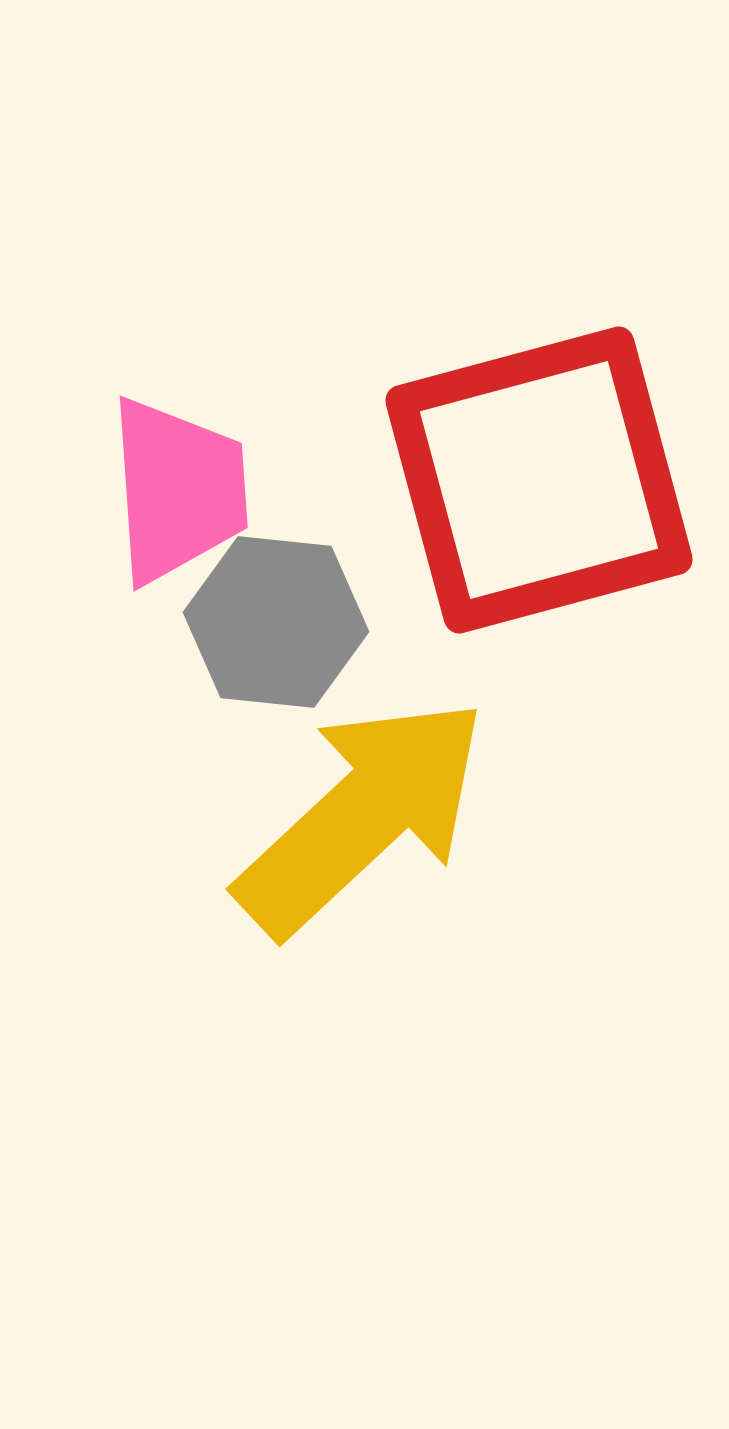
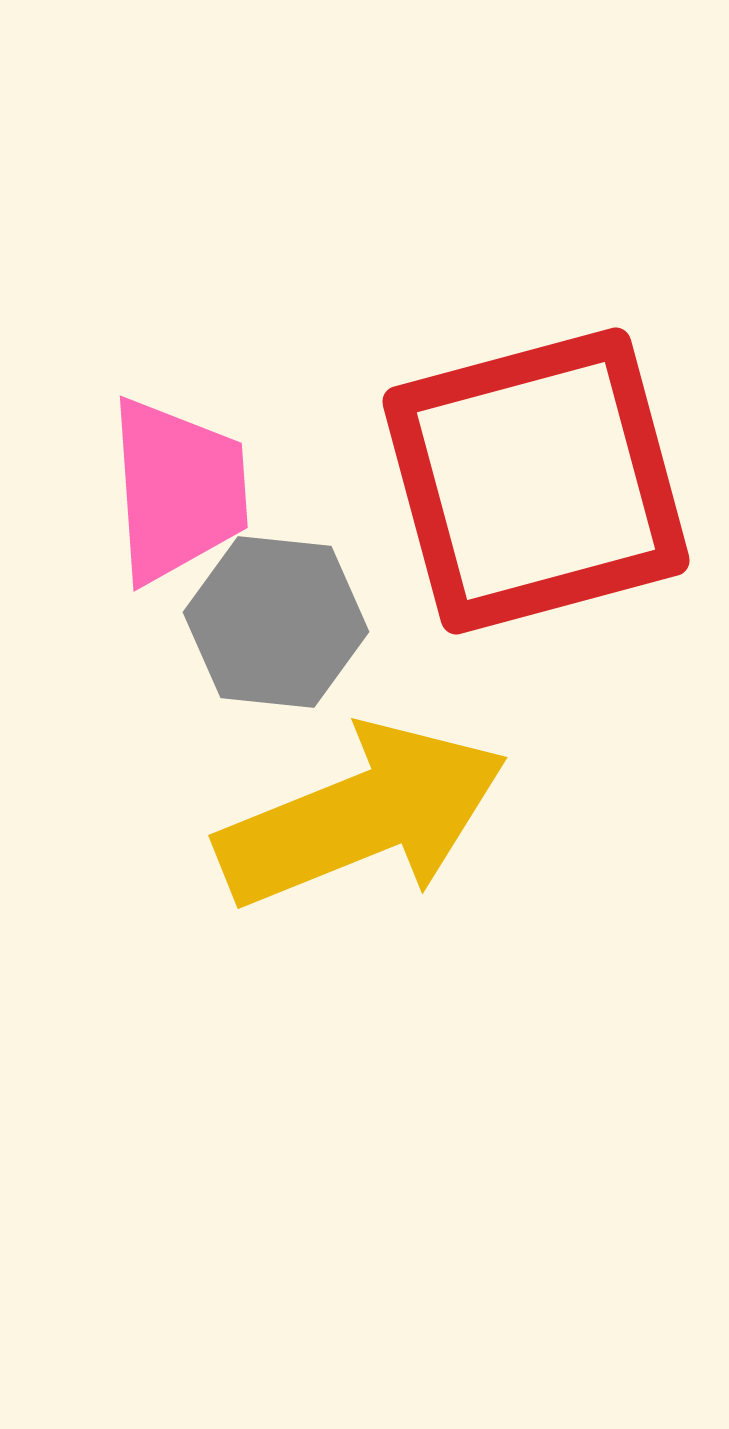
red square: moved 3 px left, 1 px down
yellow arrow: rotated 21 degrees clockwise
